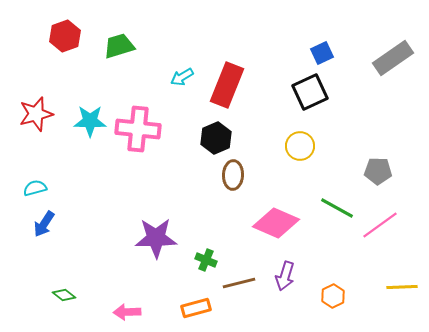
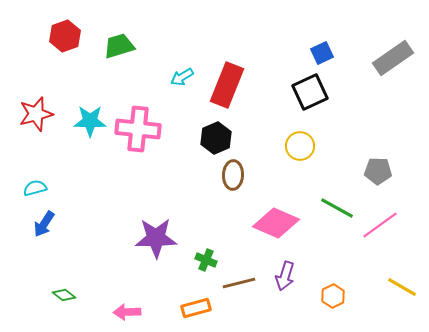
yellow line: rotated 32 degrees clockwise
